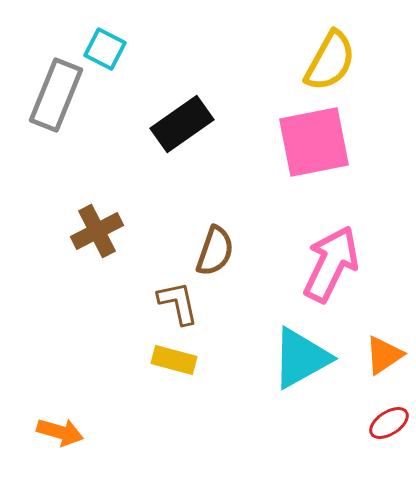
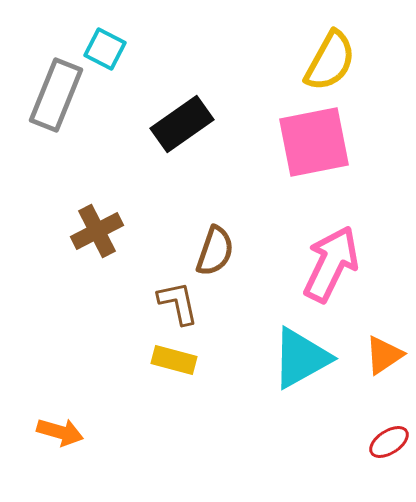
red ellipse: moved 19 px down
